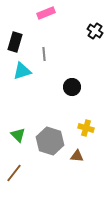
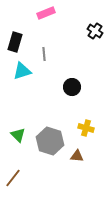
brown line: moved 1 px left, 5 px down
